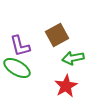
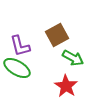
green arrow: rotated 140 degrees counterclockwise
red star: rotated 10 degrees counterclockwise
